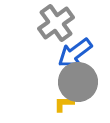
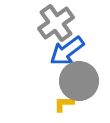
blue arrow: moved 8 px left, 2 px up
gray circle: moved 1 px right, 1 px up
